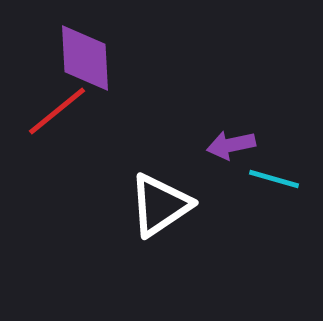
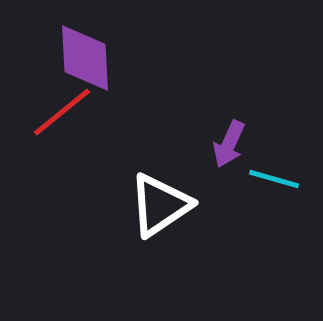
red line: moved 5 px right, 1 px down
purple arrow: moved 2 px left, 1 px up; rotated 54 degrees counterclockwise
